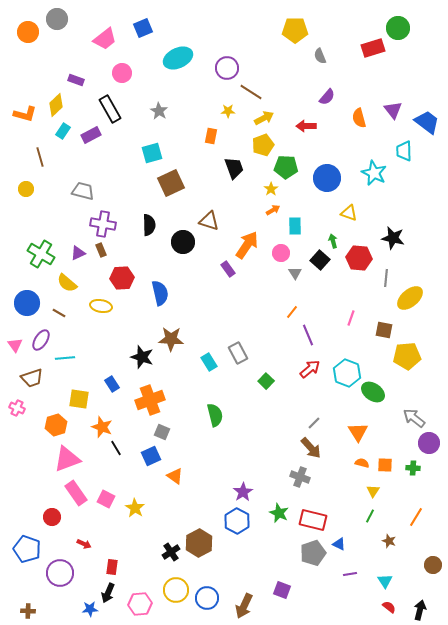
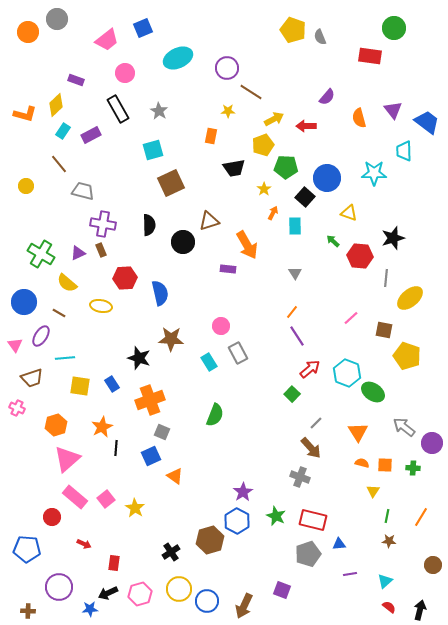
green circle at (398, 28): moved 4 px left
yellow pentagon at (295, 30): moved 2 px left; rotated 20 degrees clockwise
pink trapezoid at (105, 39): moved 2 px right, 1 px down
red rectangle at (373, 48): moved 3 px left, 8 px down; rotated 25 degrees clockwise
gray semicircle at (320, 56): moved 19 px up
pink circle at (122, 73): moved 3 px right
black rectangle at (110, 109): moved 8 px right
yellow arrow at (264, 118): moved 10 px right, 1 px down
cyan square at (152, 153): moved 1 px right, 3 px up
brown line at (40, 157): moved 19 px right, 7 px down; rotated 24 degrees counterclockwise
black trapezoid at (234, 168): rotated 100 degrees clockwise
cyan star at (374, 173): rotated 25 degrees counterclockwise
yellow circle at (26, 189): moved 3 px up
yellow star at (271, 189): moved 7 px left
orange arrow at (273, 210): moved 3 px down; rotated 32 degrees counterclockwise
brown triangle at (209, 221): rotated 35 degrees counterclockwise
black star at (393, 238): rotated 30 degrees counterclockwise
green arrow at (333, 241): rotated 32 degrees counterclockwise
orange arrow at (247, 245): rotated 116 degrees clockwise
pink circle at (281, 253): moved 60 px left, 73 px down
red hexagon at (359, 258): moved 1 px right, 2 px up
black square at (320, 260): moved 15 px left, 63 px up
purple rectangle at (228, 269): rotated 49 degrees counterclockwise
red hexagon at (122, 278): moved 3 px right
blue circle at (27, 303): moved 3 px left, 1 px up
pink line at (351, 318): rotated 28 degrees clockwise
purple line at (308, 335): moved 11 px left, 1 px down; rotated 10 degrees counterclockwise
purple ellipse at (41, 340): moved 4 px up
yellow pentagon at (407, 356): rotated 24 degrees clockwise
black star at (142, 357): moved 3 px left, 1 px down
green square at (266, 381): moved 26 px right, 13 px down
yellow square at (79, 399): moved 1 px right, 13 px up
green semicircle at (215, 415): rotated 35 degrees clockwise
gray arrow at (414, 418): moved 10 px left, 9 px down
gray line at (314, 423): moved 2 px right
orange star at (102, 427): rotated 25 degrees clockwise
purple circle at (429, 443): moved 3 px right
black line at (116, 448): rotated 35 degrees clockwise
pink triangle at (67, 459): rotated 20 degrees counterclockwise
pink rectangle at (76, 493): moved 1 px left, 4 px down; rotated 15 degrees counterclockwise
pink square at (106, 499): rotated 24 degrees clockwise
green star at (279, 513): moved 3 px left, 3 px down
green line at (370, 516): moved 17 px right; rotated 16 degrees counterclockwise
orange line at (416, 517): moved 5 px right
brown star at (389, 541): rotated 16 degrees counterclockwise
brown hexagon at (199, 543): moved 11 px right, 3 px up; rotated 12 degrees clockwise
blue triangle at (339, 544): rotated 32 degrees counterclockwise
blue pentagon at (27, 549): rotated 16 degrees counterclockwise
gray pentagon at (313, 553): moved 5 px left, 1 px down
red rectangle at (112, 567): moved 2 px right, 4 px up
purple circle at (60, 573): moved 1 px left, 14 px down
cyan triangle at (385, 581): rotated 21 degrees clockwise
yellow circle at (176, 590): moved 3 px right, 1 px up
black arrow at (108, 593): rotated 42 degrees clockwise
blue circle at (207, 598): moved 3 px down
pink hexagon at (140, 604): moved 10 px up; rotated 10 degrees counterclockwise
